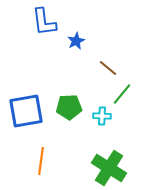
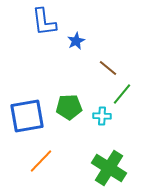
blue square: moved 1 px right, 5 px down
orange line: rotated 36 degrees clockwise
